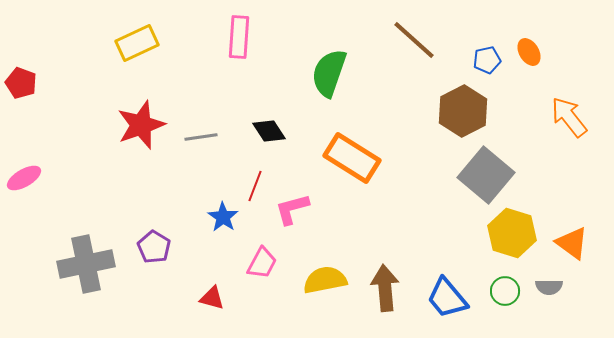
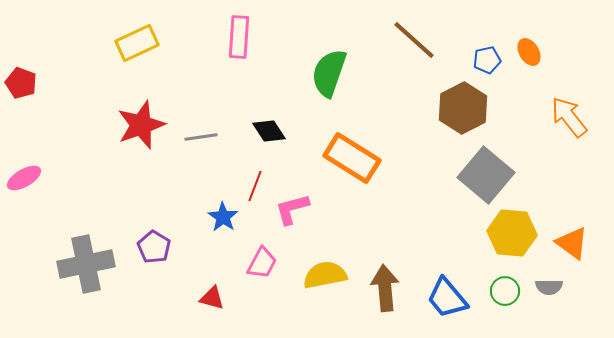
brown hexagon: moved 3 px up
yellow hexagon: rotated 12 degrees counterclockwise
yellow semicircle: moved 5 px up
